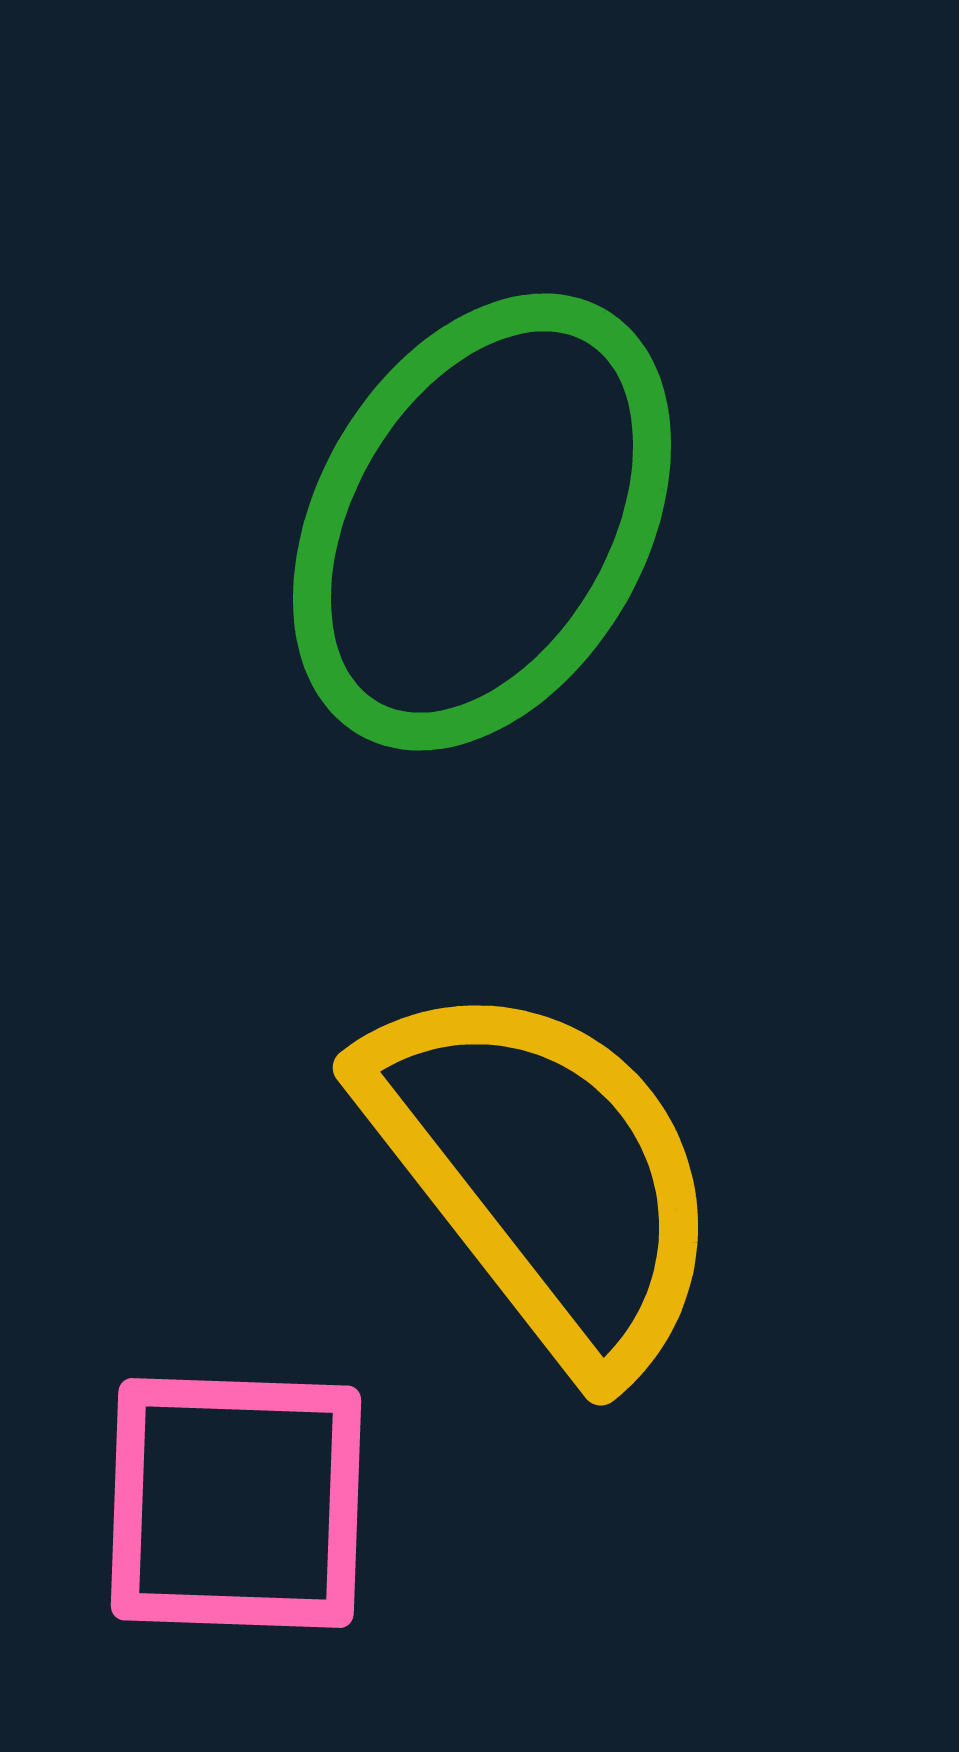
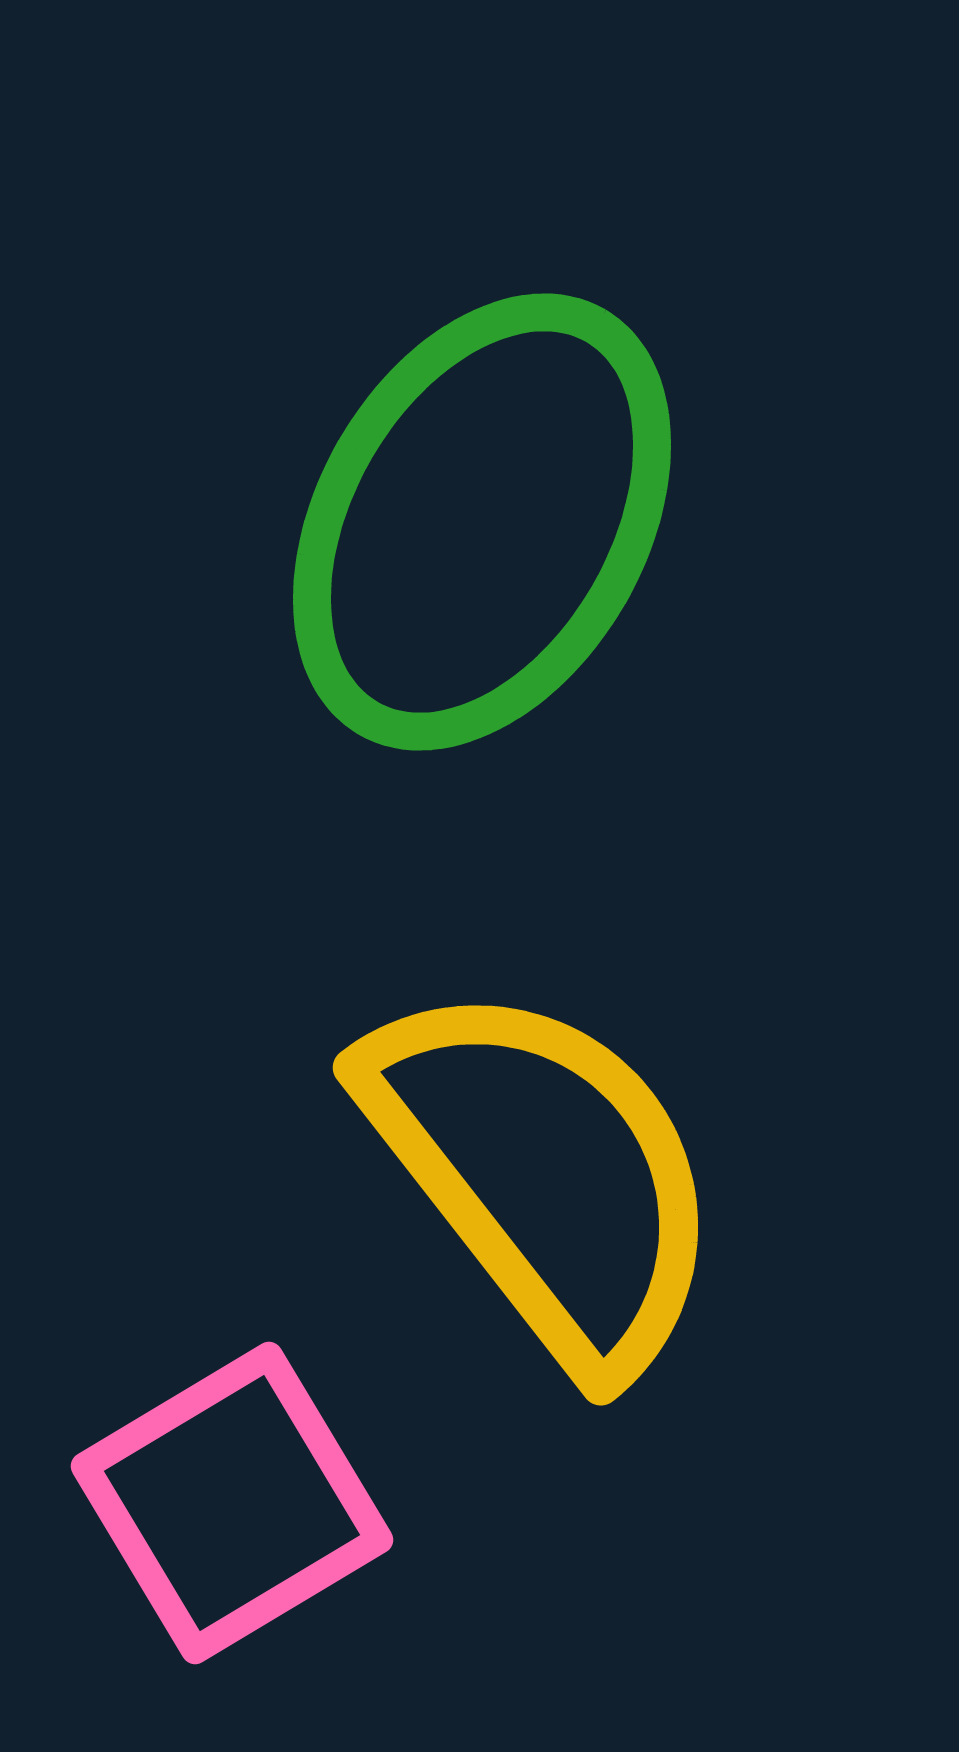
pink square: moved 4 px left; rotated 33 degrees counterclockwise
